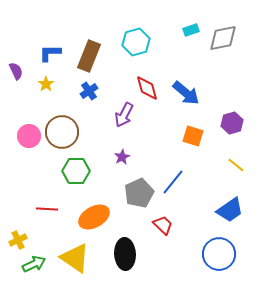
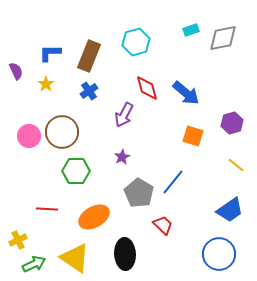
gray pentagon: rotated 16 degrees counterclockwise
